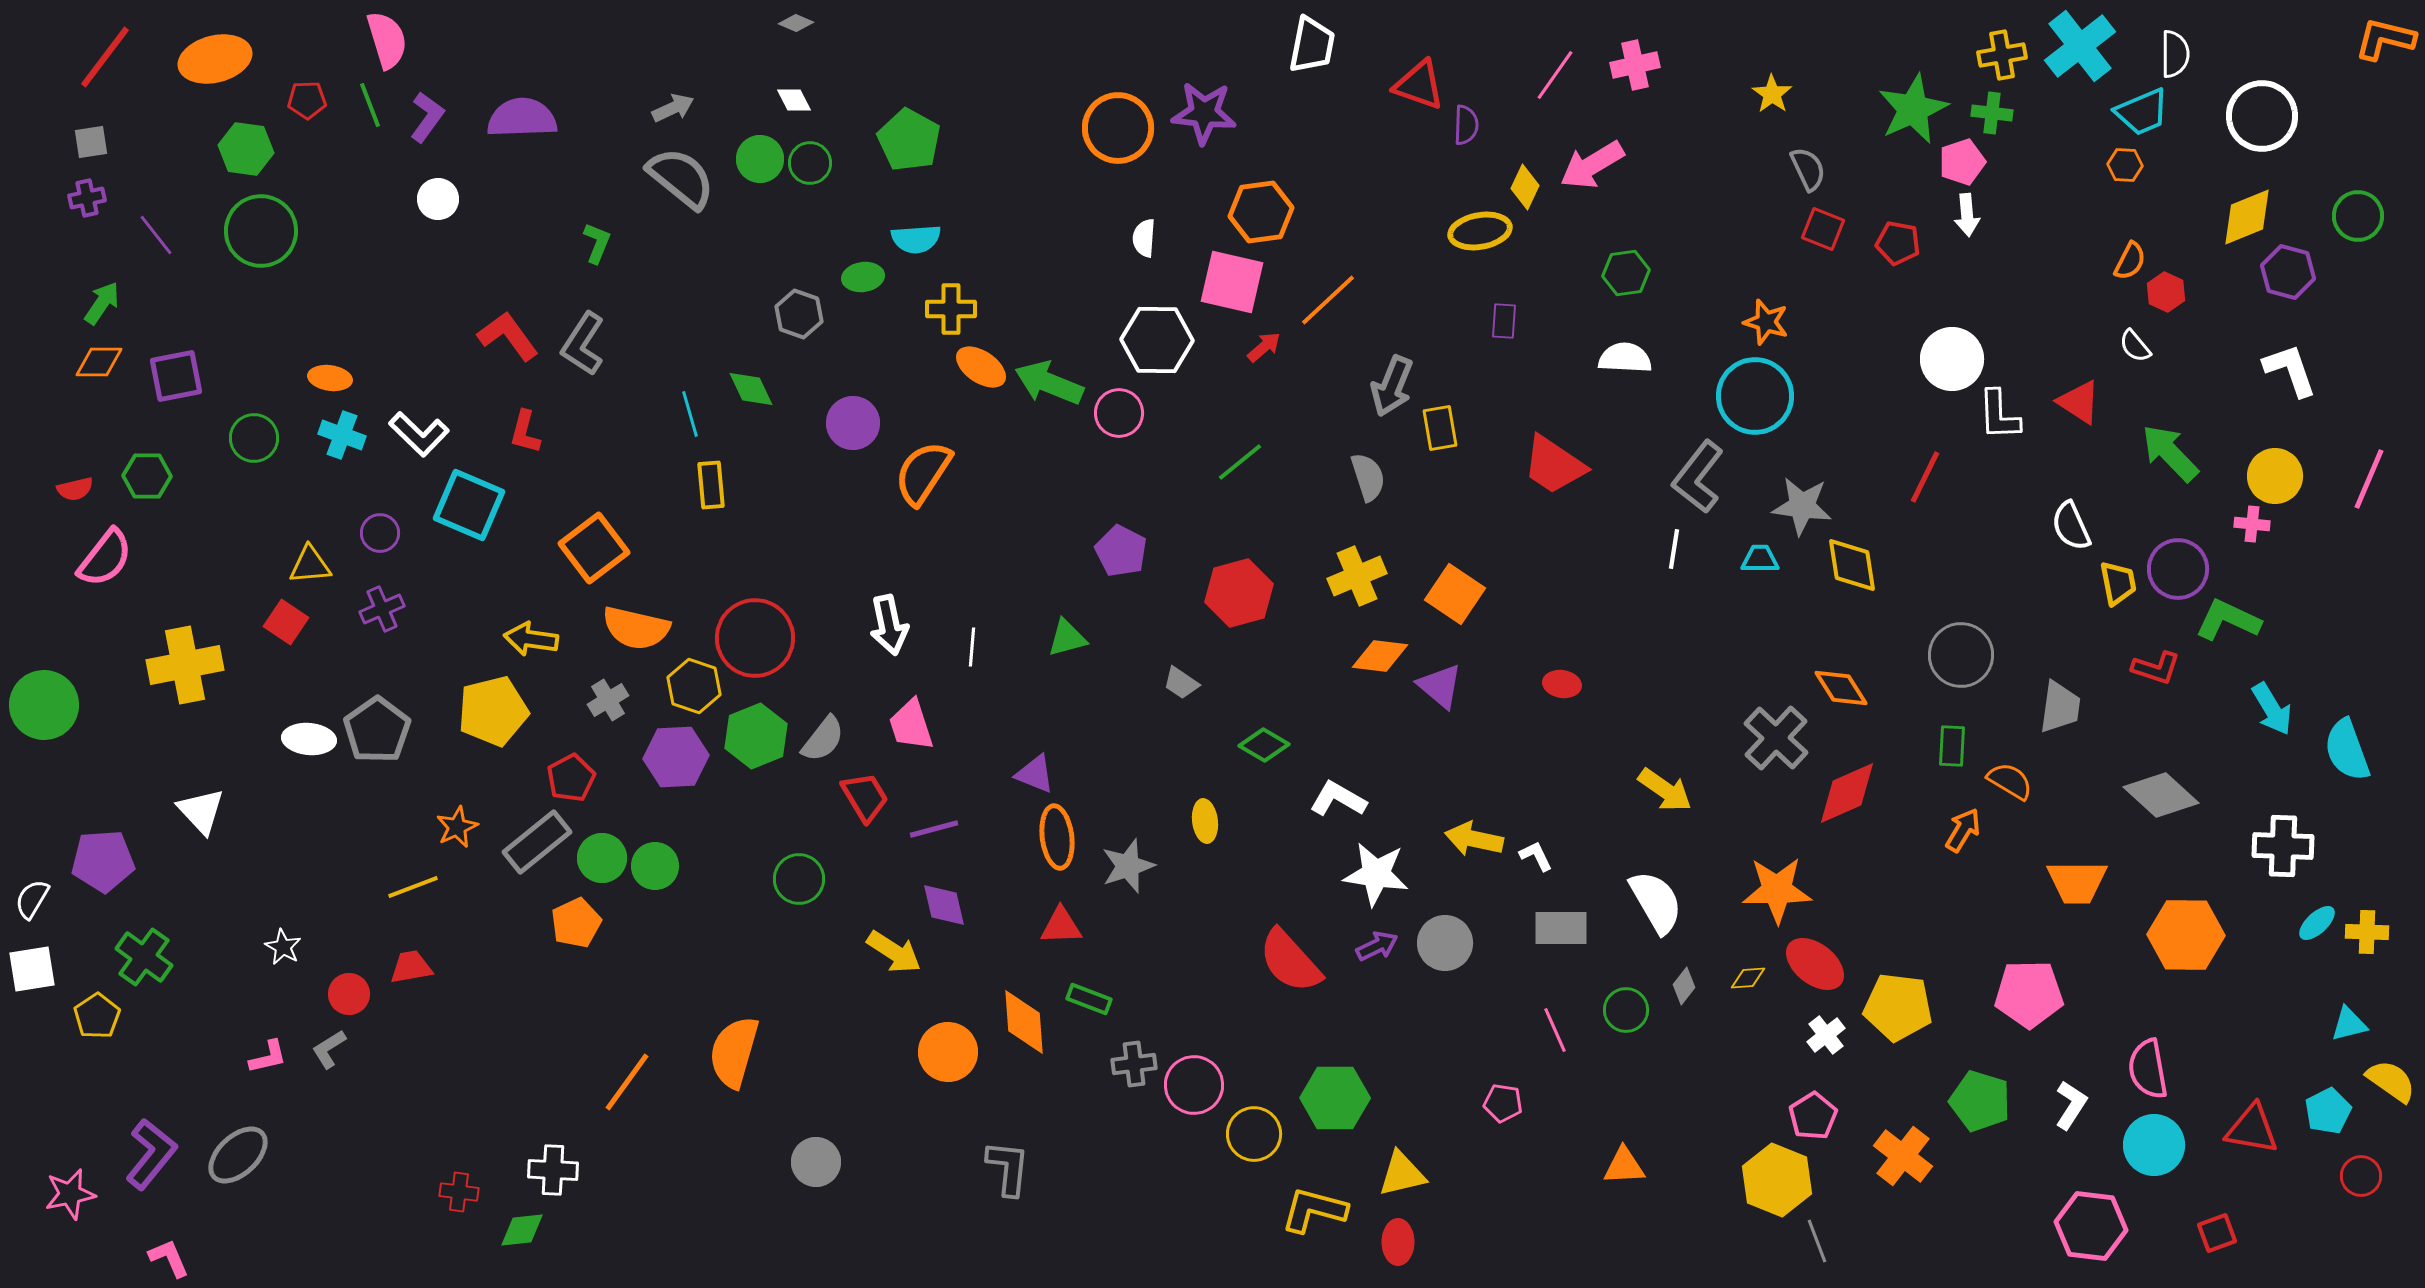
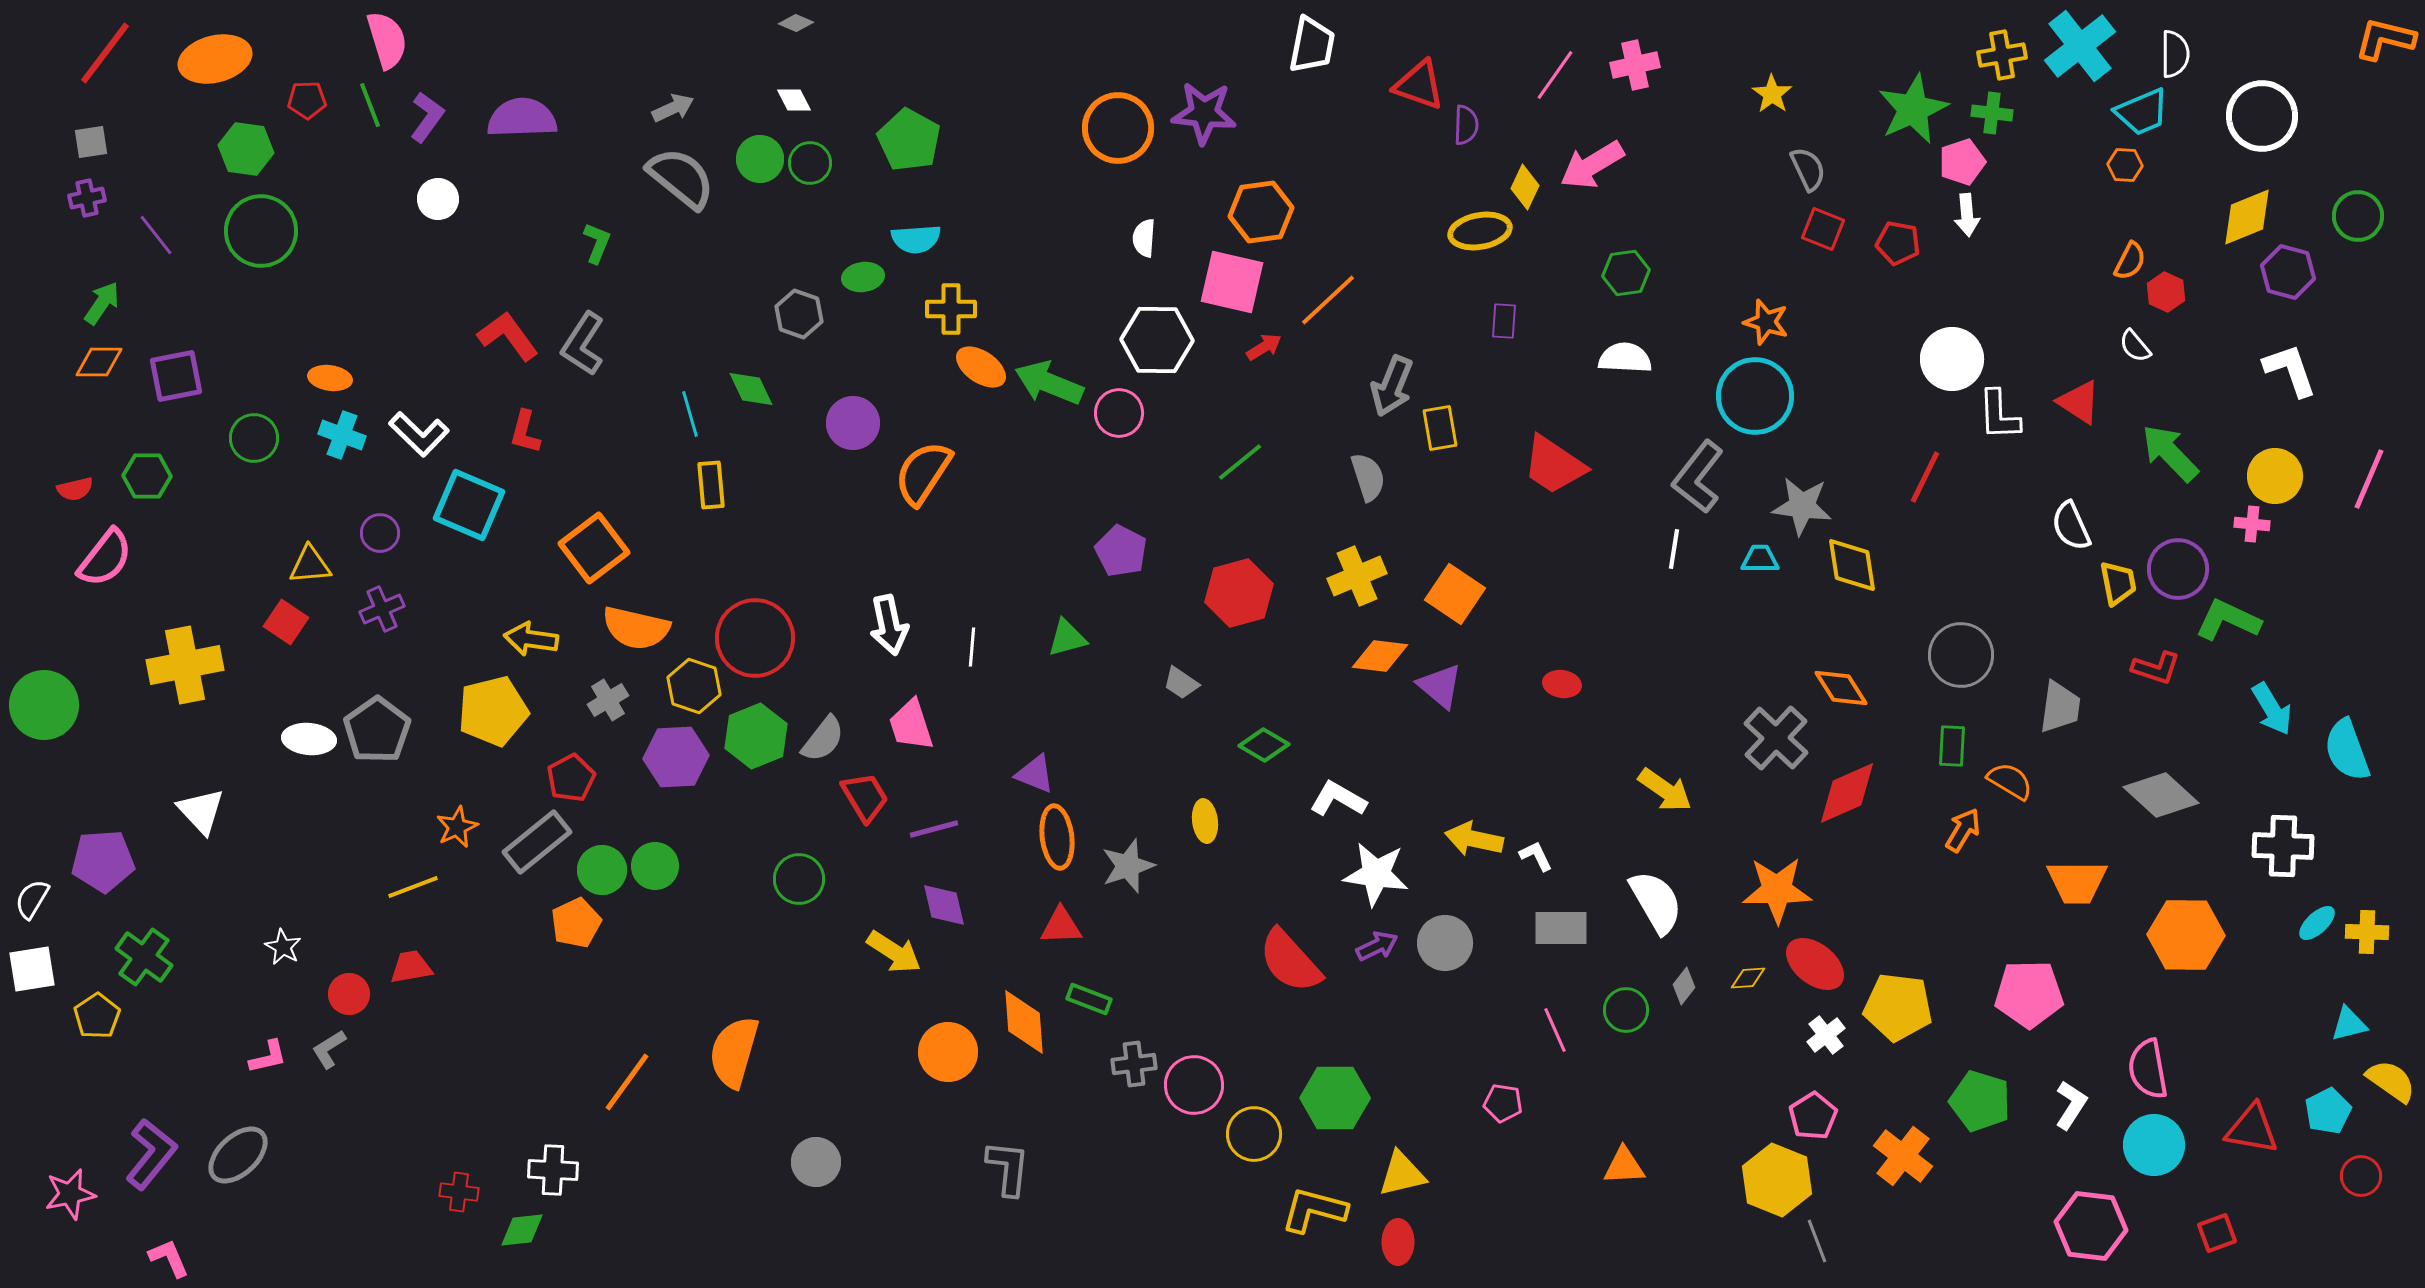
red line at (105, 57): moved 4 px up
red arrow at (1264, 347): rotated 9 degrees clockwise
green circle at (602, 858): moved 12 px down
